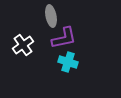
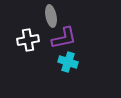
white cross: moved 5 px right, 5 px up; rotated 25 degrees clockwise
